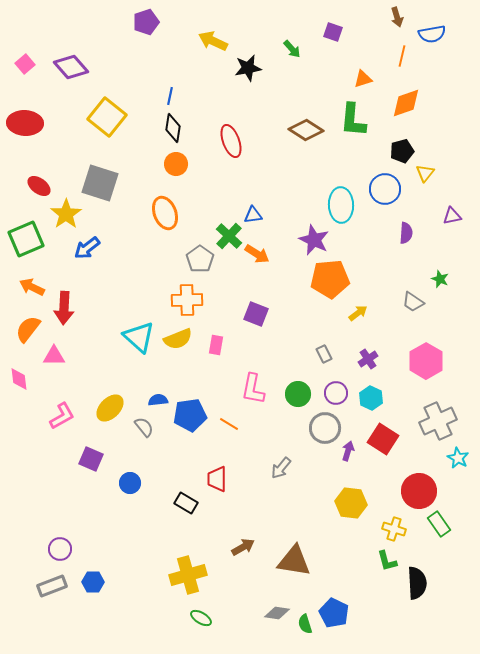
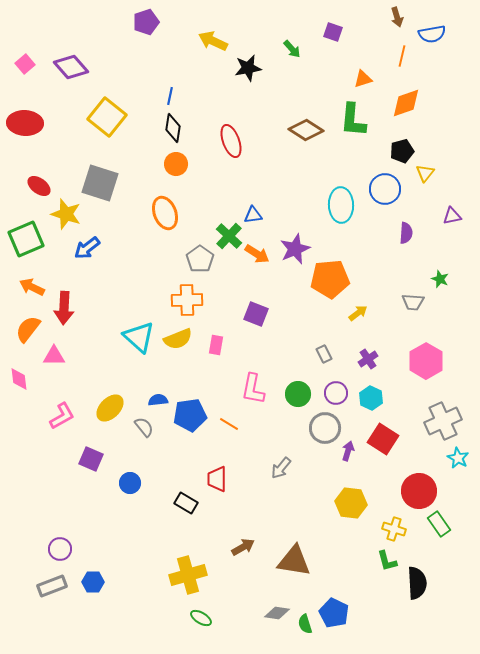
yellow star at (66, 214): rotated 20 degrees counterclockwise
purple star at (314, 240): moved 19 px left, 9 px down; rotated 24 degrees clockwise
gray trapezoid at (413, 302): rotated 30 degrees counterclockwise
gray cross at (438, 421): moved 5 px right
